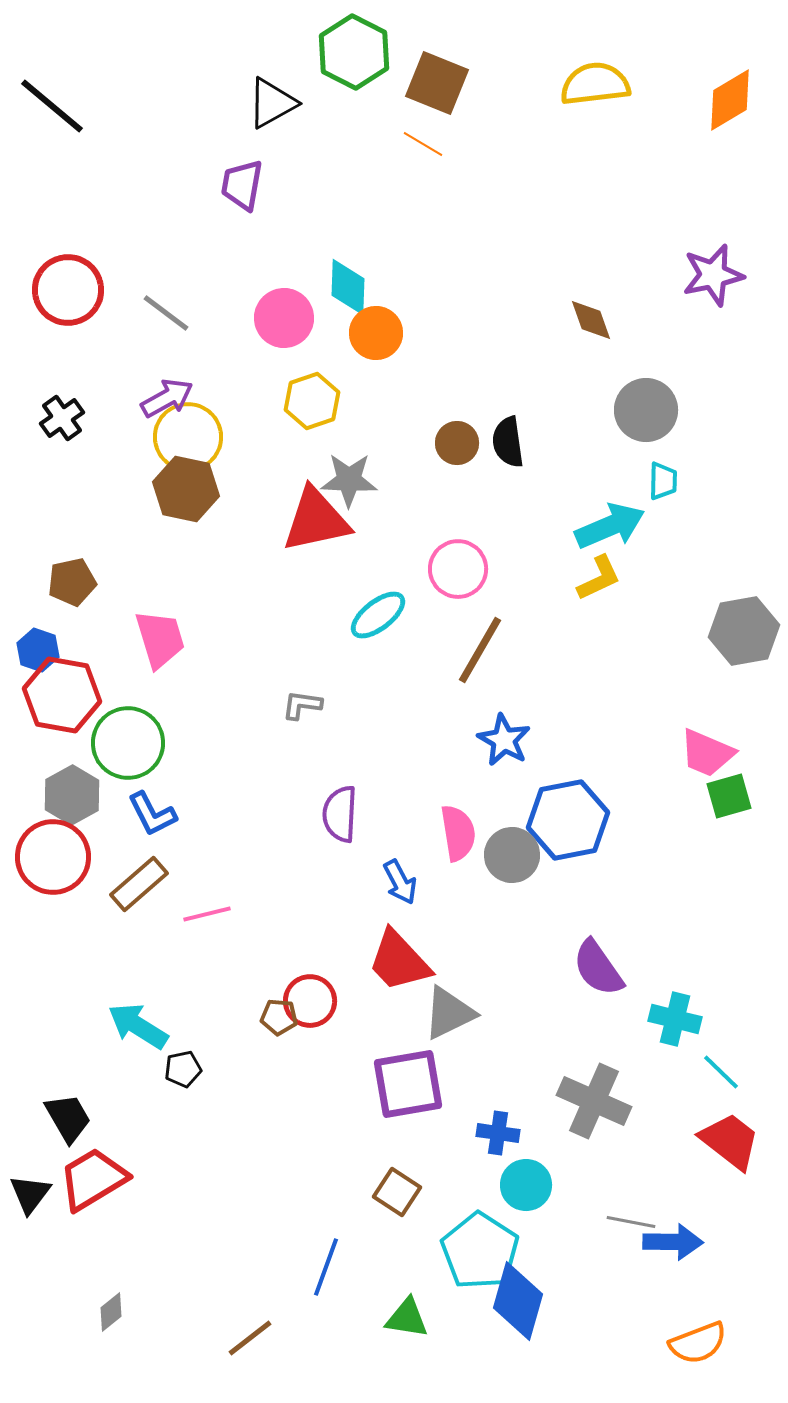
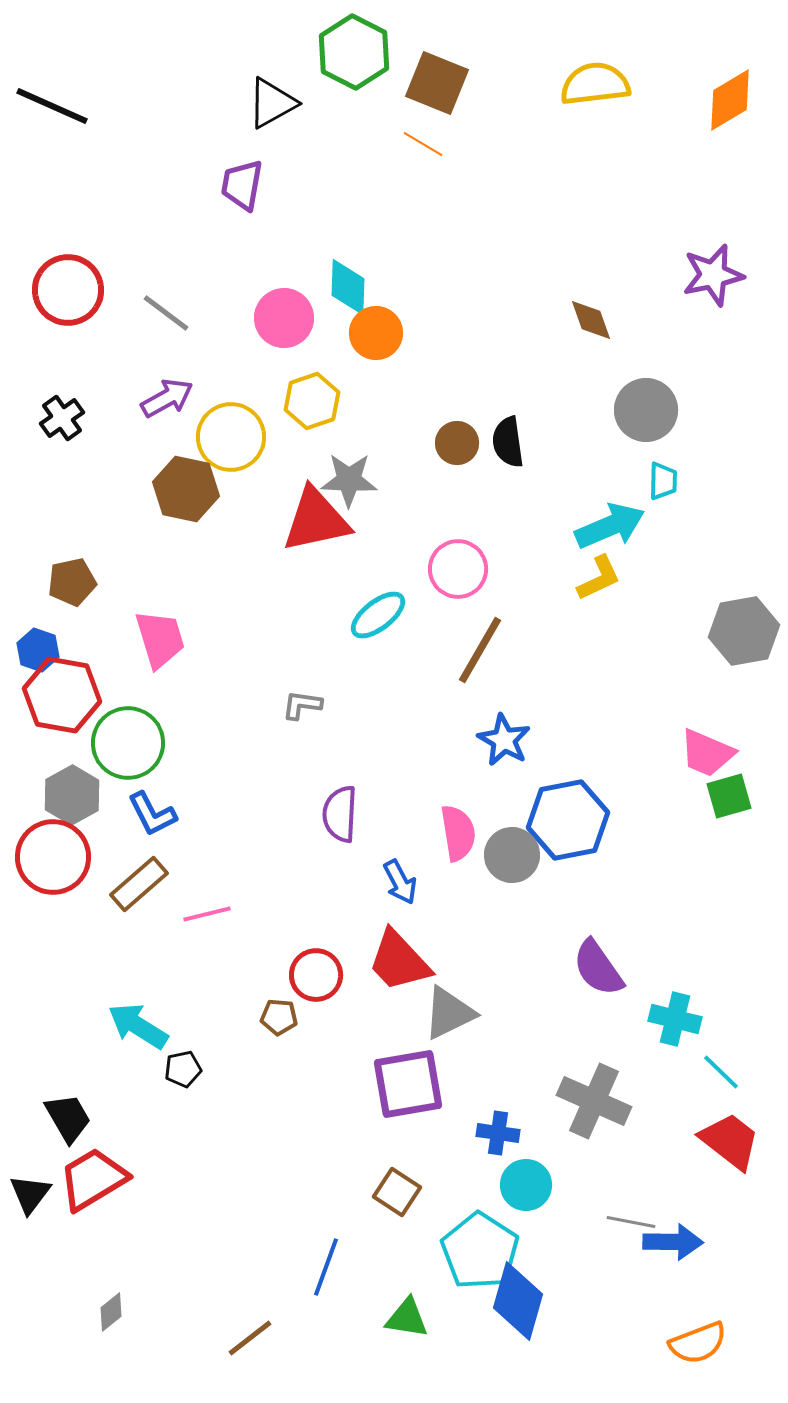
black line at (52, 106): rotated 16 degrees counterclockwise
yellow circle at (188, 437): moved 43 px right
red circle at (310, 1001): moved 6 px right, 26 px up
